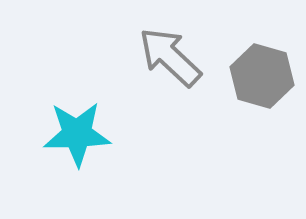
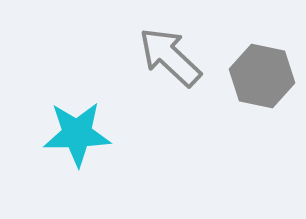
gray hexagon: rotated 4 degrees counterclockwise
